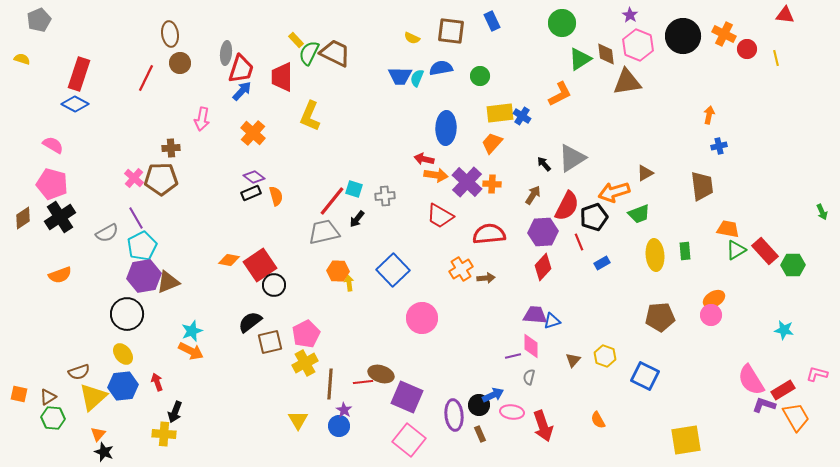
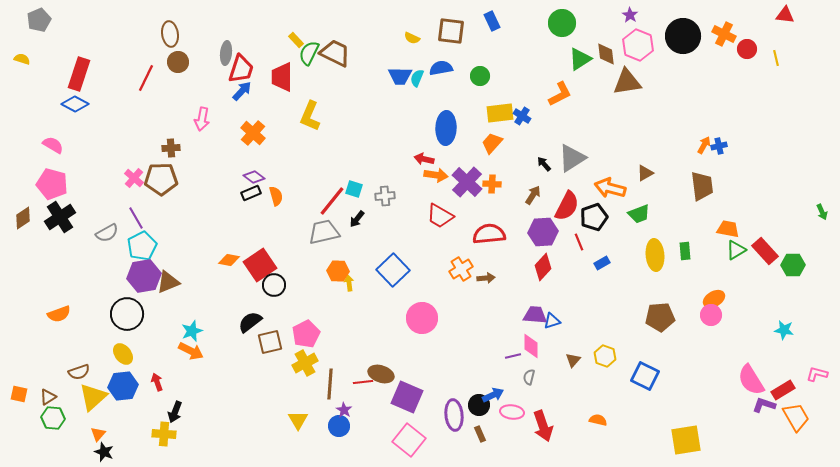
brown circle at (180, 63): moved 2 px left, 1 px up
orange arrow at (709, 115): moved 5 px left, 30 px down; rotated 18 degrees clockwise
orange arrow at (614, 192): moved 4 px left, 4 px up; rotated 32 degrees clockwise
orange semicircle at (60, 275): moved 1 px left, 39 px down
orange semicircle at (598, 420): rotated 132 degrees clockwise
